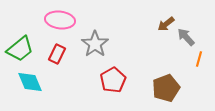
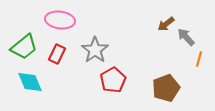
gray star: moved 6 px down
green trapezoid: moved 4 px right, 2 px up
